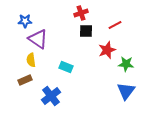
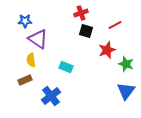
black square: rotated 16 degrees clockwise
green star: rotated 14 degrees clockwise
